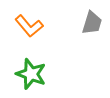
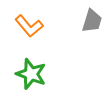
gray trapezoid: moved 2 px up
